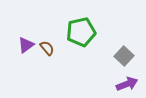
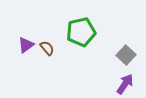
gray square: moved 2 px right, 1 px up
purple arrow: moved 2 px left; rotated 35 degrees counterclockwise
